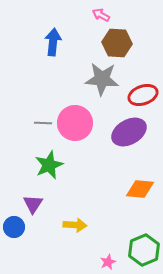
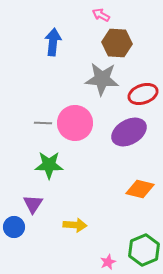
red ellipse: moved 1 px up
green star: rotated 24 degrees clockwise
orange diamond: rotated 8 degrees clockwise
